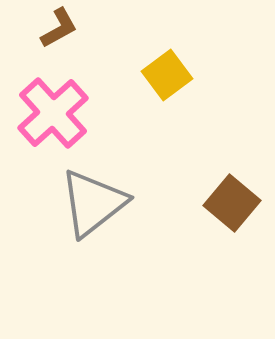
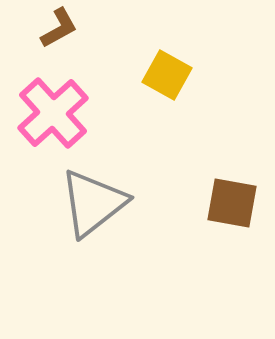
yellow square: rotated 24 degrees counterclockwise
brown square: rotated 30 degrees counterclockwise
